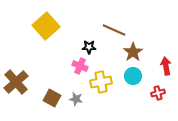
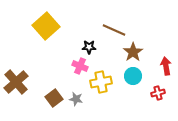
brown square: moved 2 px right; rotated 24 degrees clockwise
